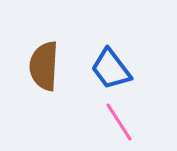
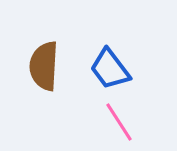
blue trapezoid: moved 1 px left
